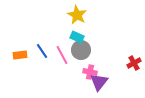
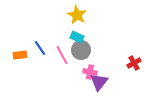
blue line: moved 2 px left, 3 px up
